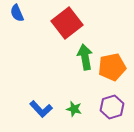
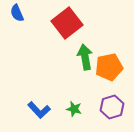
orange pentagon: moved 3 px left
blue L-shape: moved 2 px left, 1 px down
